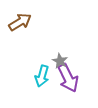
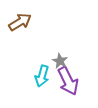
purple arrow: moved 3 px down
